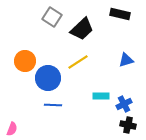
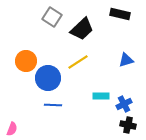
orange circle: moved 1 px right
